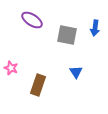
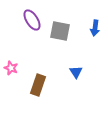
purple ellipse: rotated 25 degrees clockwise
gray square: moved 7 px left, 4 px up
